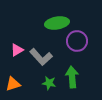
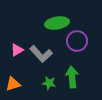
gray L-shape: moved 3 px up
